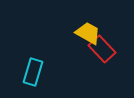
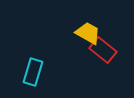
red rectangle: moved 1 px right, 1 px down; rotated 8 degrees counterclockwise
